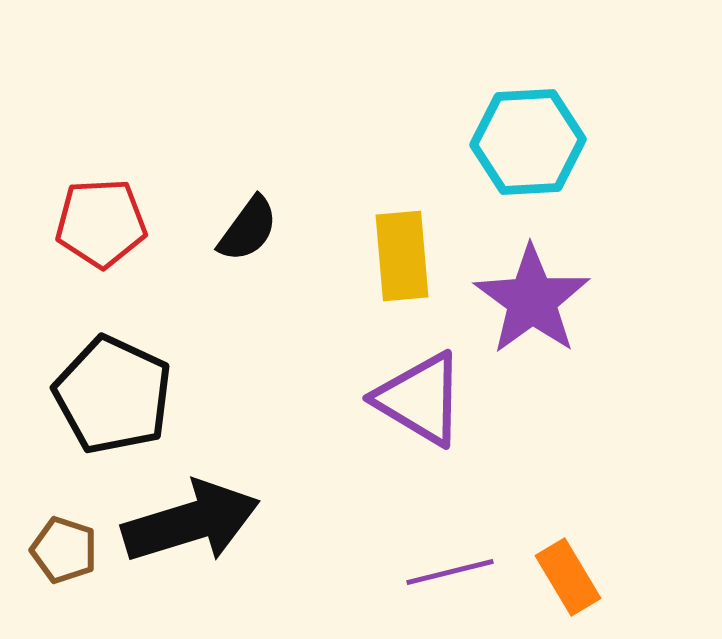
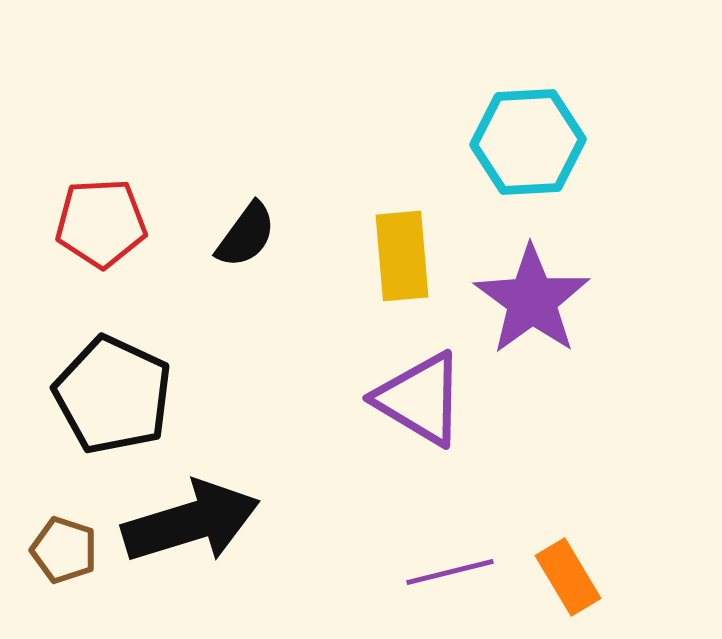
black semicircle: moved 2 px left, 6 px down
